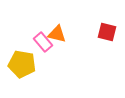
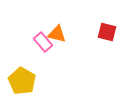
yellow pentagon: moved 17 px down; rotated 20 degrees clockwise
